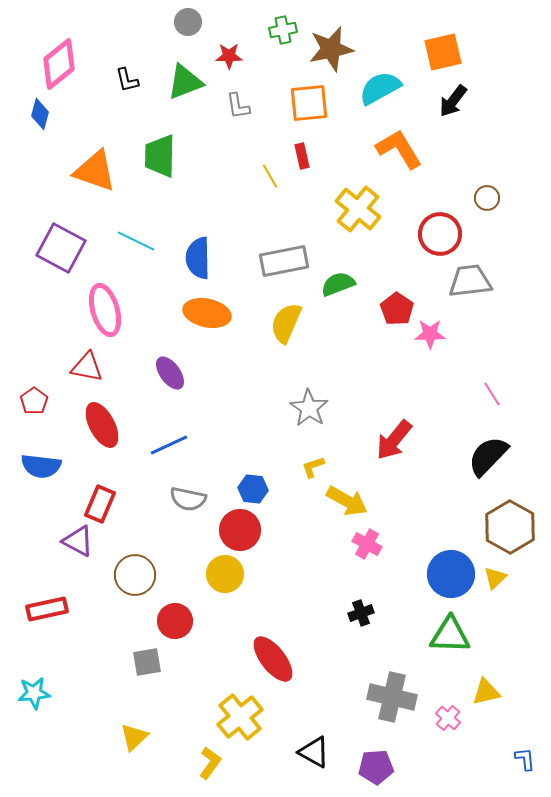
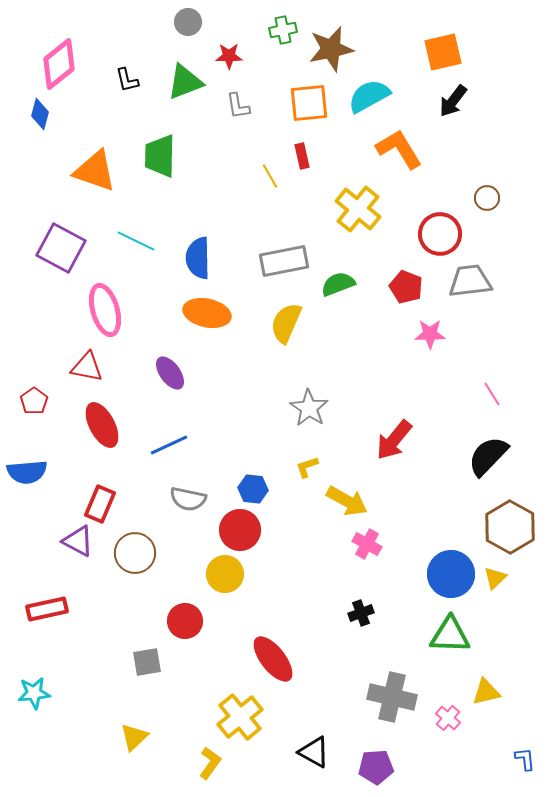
cyan semicircle at (380, 88): moved 11 px left, 8 px down
red pentagon at (397, 309): moved 9 px right, 22 px up; rotated 12 degrees counterclockwise
blue semicircle at (41, 466): moved 14 px left, 6 px down; rotated 12 degrees counterclockwise
yellow L-shape at (313, 467): moved 6 px left
brown circle at (135, 575): moved 22 px up
red circle at (175, 621): moved 10 px right
